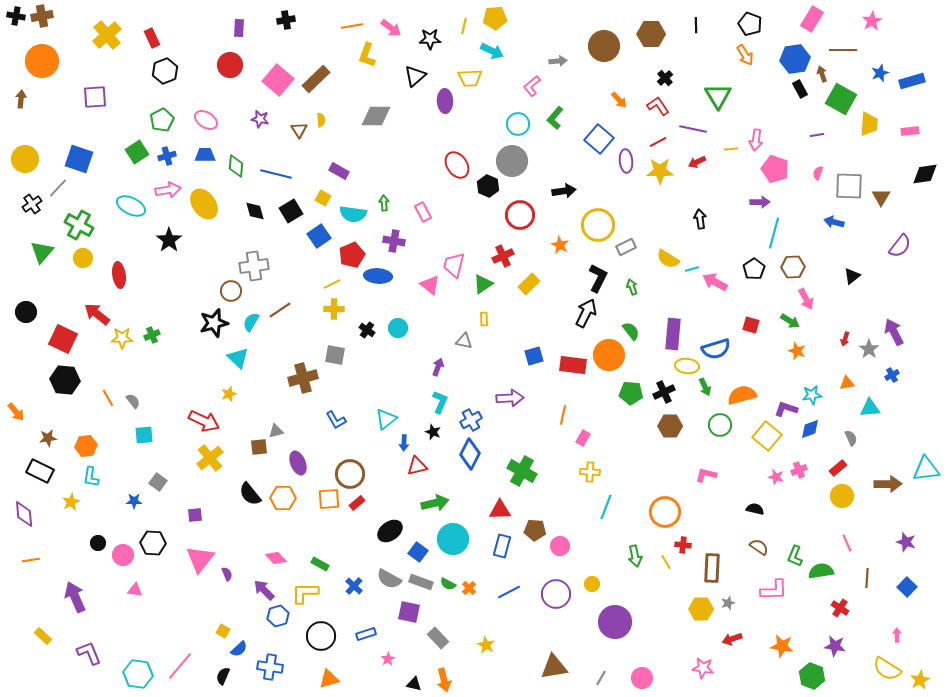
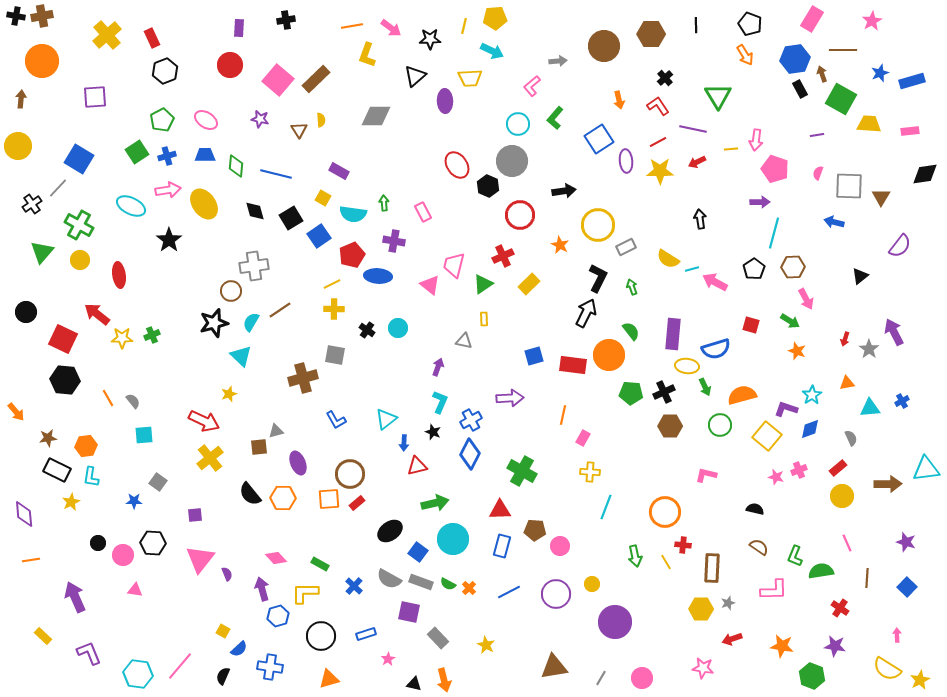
orange arrow at (619, 100): rotated 30 degrees clockwise
yellow trapezoid at (869, 124): rotated 90 degrees counterclockwise
blue square at (599, 139): rotated 16 degrees clockwise
yellow circle at (25, 159): moved 7 px left, 13 px up
blue square at (79, 159): rotated 12 degrees clockwise
black square at (291, 211): moved 7 px down
yellow circle at (83, 258): moved 3 px left, 2 px down
black triangle at (852, 276): moved 8 px right
cyan triangle at (238, 358): moved 3 px right, 2 px up
blue cross at (892, 375): moved 10 px right, 26 px down
cyan star at (812, 395): rotated 24 degrees counterclockwise
black rectangle at (40, 471): moved 17 px right, 1 px up
purple arrow at (264, 590): moved 2 px left, 1 px up; rotated 30 degrees clockwise
